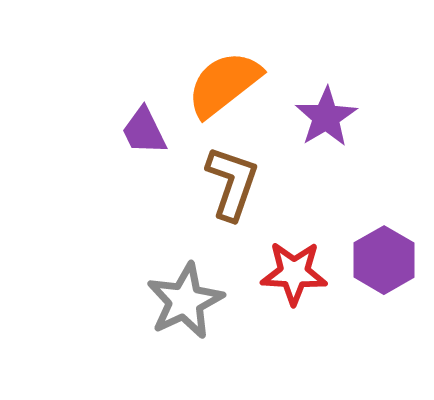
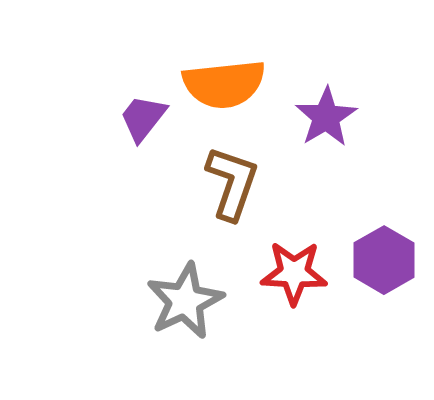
orange semicircle: rotated 148 degrees counterclockwise
purple trapezoid: moved 1 px left, 13 px up; rotated 64 degrees clockwise
